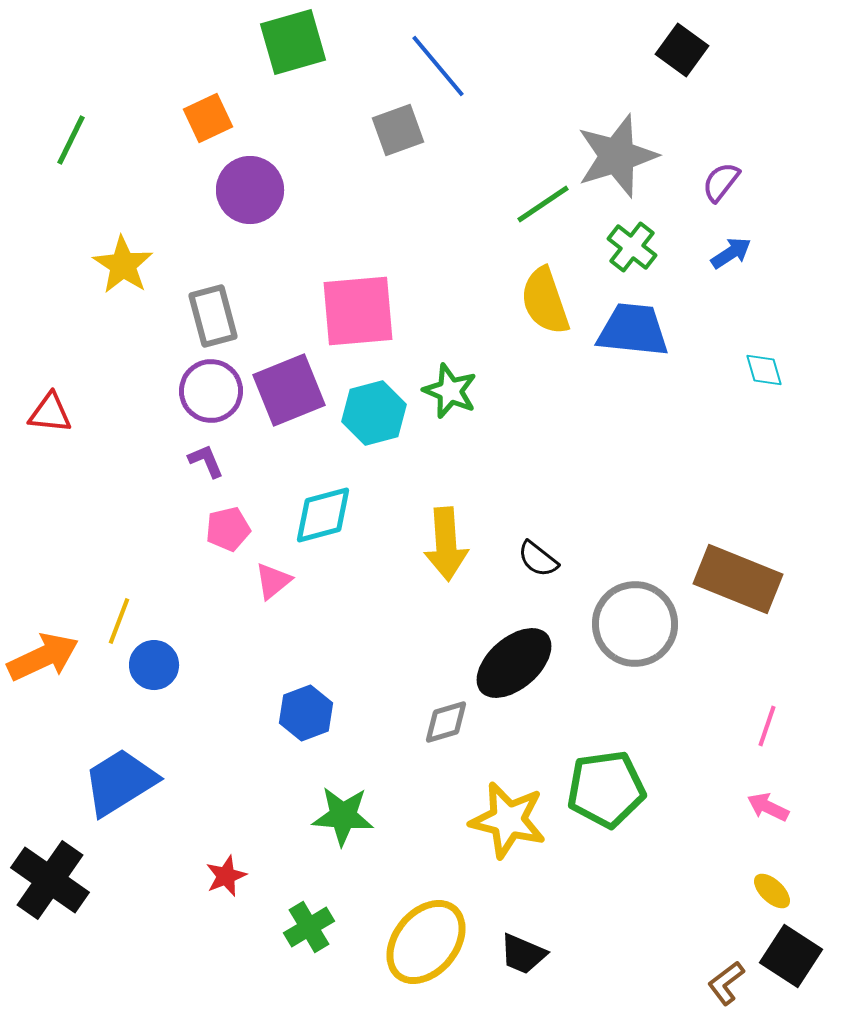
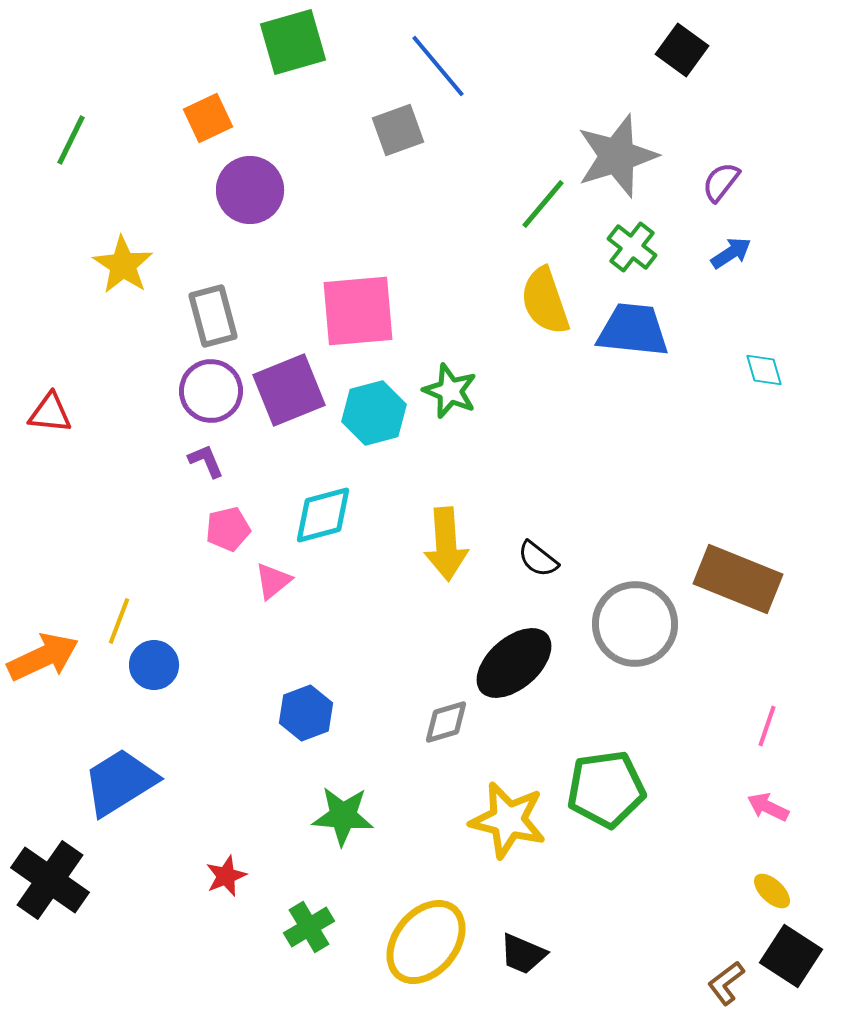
green line at (543, 204): rotated 16 degrees counterclockwise
